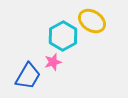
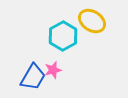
pink star: moved 8 px down
blue trapezoid: moved 5 px right, 1 px down
